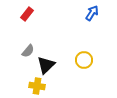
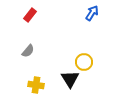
red rectangle: moved 3 px right, 1 px down
yellow circle: moved 2 px down
black triangle: moved 24 px right, 14 px down; rotated 18 degrees counterclockwise
yellow cross: moved 1 px left, 1 px up
